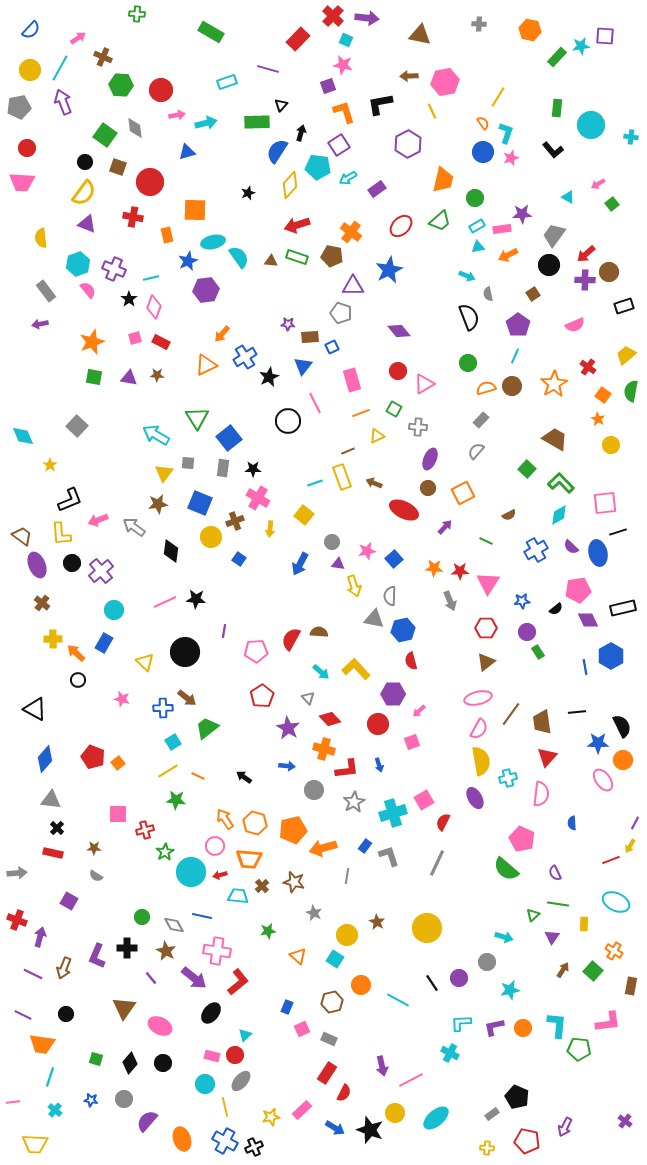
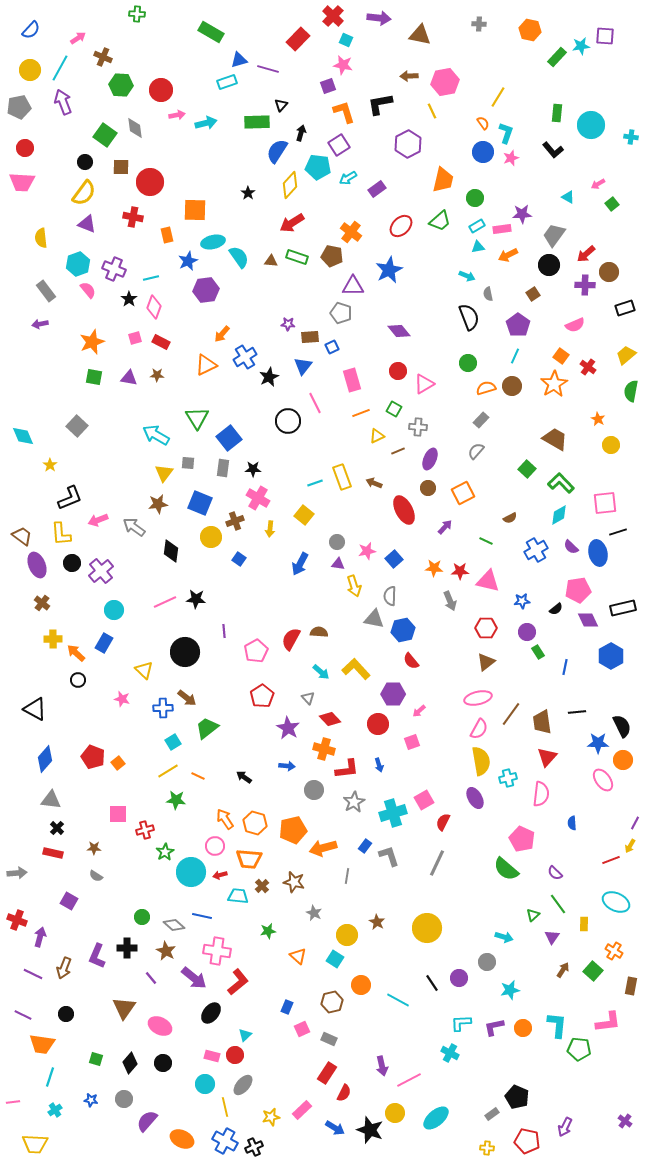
purple arrow at (367, 18): moved 12 px right
green rectangle at (557, 108): moved 5 px down
red circle at (27, 148): moved 2 px left
blue triangle at (187, 152): moved 52 px right, 92 px up
brown square at (118, 167): moved 3 px right; rotated 18 degrees counterclockwise
black star at (248, 193): rotated 16 degrees counterclockwise
red arrow at (297, 225): moved 5 px left, 2 px up; rotated 15 degrees counterclockwise
purple cross at (585, 280): moved 5 px down
black rectangle at (624, 306): moved 1 px right, 2 px down
orange square at (603, 395): moved 42 px left, 39 px up
brown line at (348, 451): moved 50 px right
black L-shape at (70, 500): moved 2 px up
red ellipse at (404, 510): rotated 36 degrees clockwise
brown semicircle at (509, 515): moved 1 px right, 3 px down
gray circle at (332, 542): moved 5 px right
pink triangle at (488, 583): moved 2 px up; rotated 50 degrees counterclockwise
purple line at (224, 631): rotated 16 degrees counterclockwise
pink pentagon at (256, 651): rotated 25 degrees counterclockwise
red semicircle at (411, 661): rotated 24 degrees counterclockwise
yellow triangle at (145, 662): moved 1 px left, 8 px down
blue line at (585, 667): moved 20 px left; rotated 21 degrees clockwise
purple semicircle at (555, 873): rotated 21 degrees counterclockwise
green line at (558, 904): rotated 45 degrees clockwise
gray diamond at (174, 925): rotated 20 degrees counterclockwise
pink line at (411, 1080): moved 2 px left
gray ellipse at (241, 1081): moved 2 px right, 4 px down
cyan cross at (55, 1110): rotated 16 degrees clockwise
orange ellipse at (182, 1139): rotated 45 degrees counterclockwise
